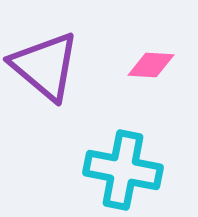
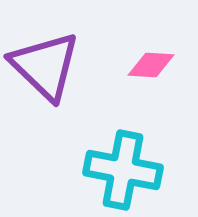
purple triangle: rotated 4 degrees clockwise
